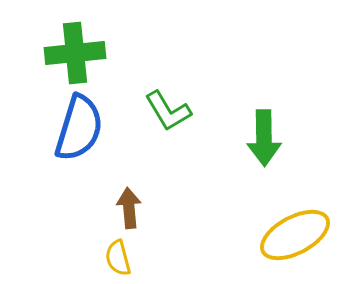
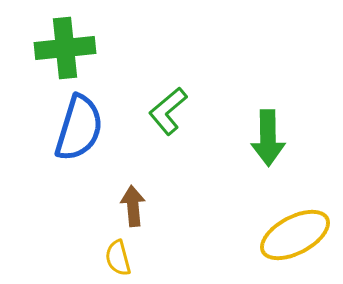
green cross: moved 10 px left, 5 px up
green L-shape: rotated 81 degrees clockwise
green arrow: moved 4 px right
brown arrow: moved 4 px right, 2 px up
